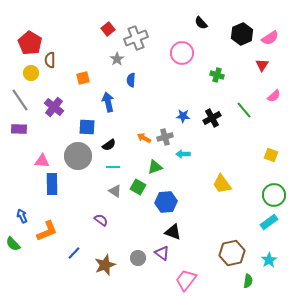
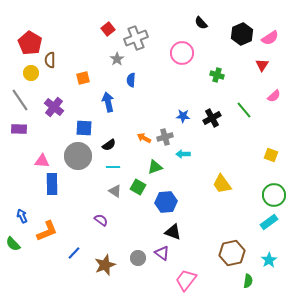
blue square at (87, 127): moved 3 px left, 1 px down
